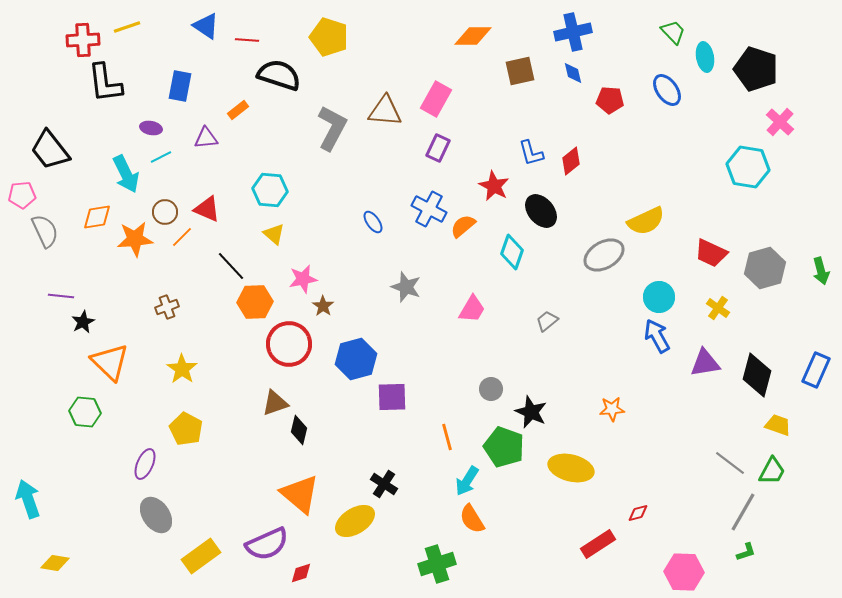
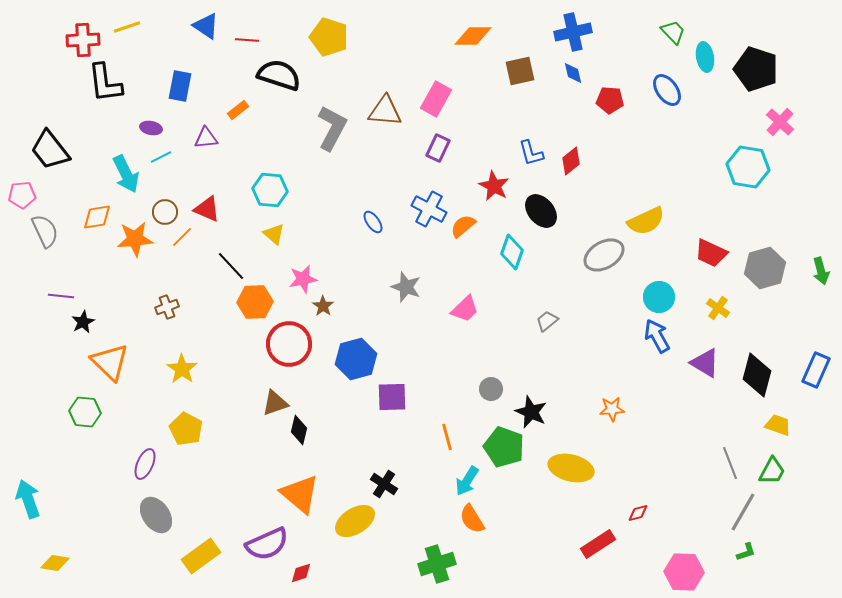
pink trapezoid at (472, 309): moved 7 px left; rotated 16 degrees clockwise
purple triangle at (705, 363): rotated 40 degrees clockwise
gray line at (730, 463): rotated 32 degrees clockwise
